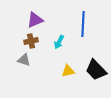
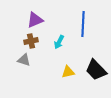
yellow triangle: moved 1 px down
